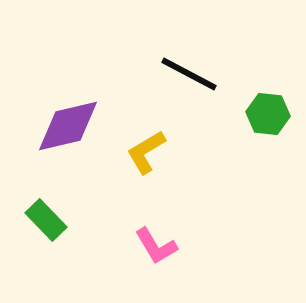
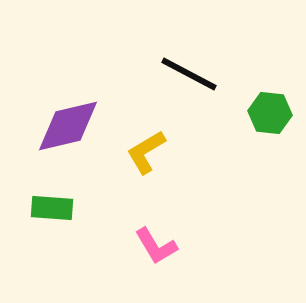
green hexagon: moved 2 px right, 1 px up
green rectangle: moved 6 px right, 12 px up; rotated 42 degrees counterclockwise
